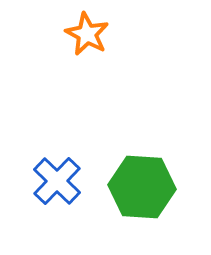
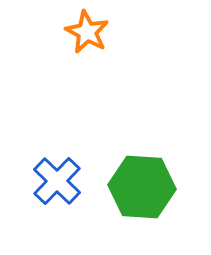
orange star: moved 2 px up
